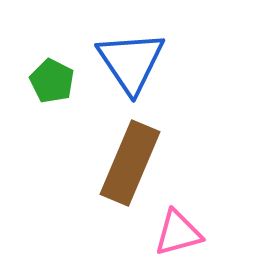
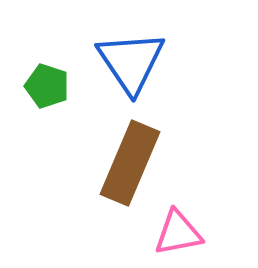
green pentagon: moved 5 px left, 5 px down; rotated 9 degrees counterclockwise
pink triangle: rotated 4 degrees clockwise
